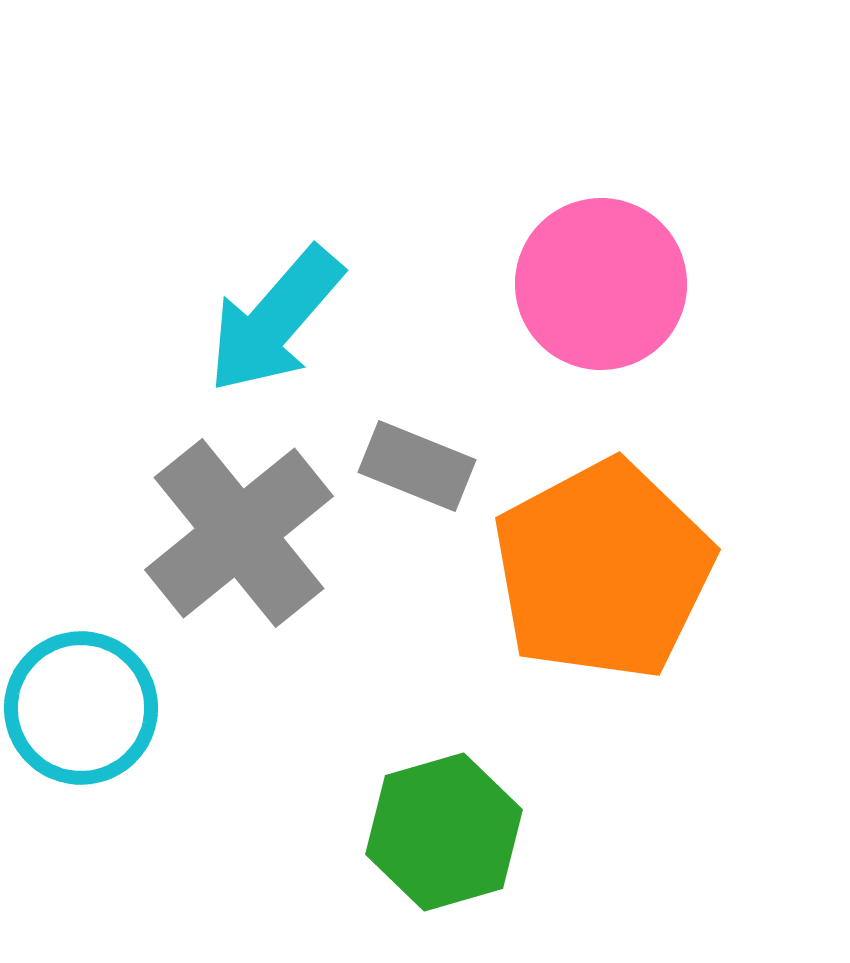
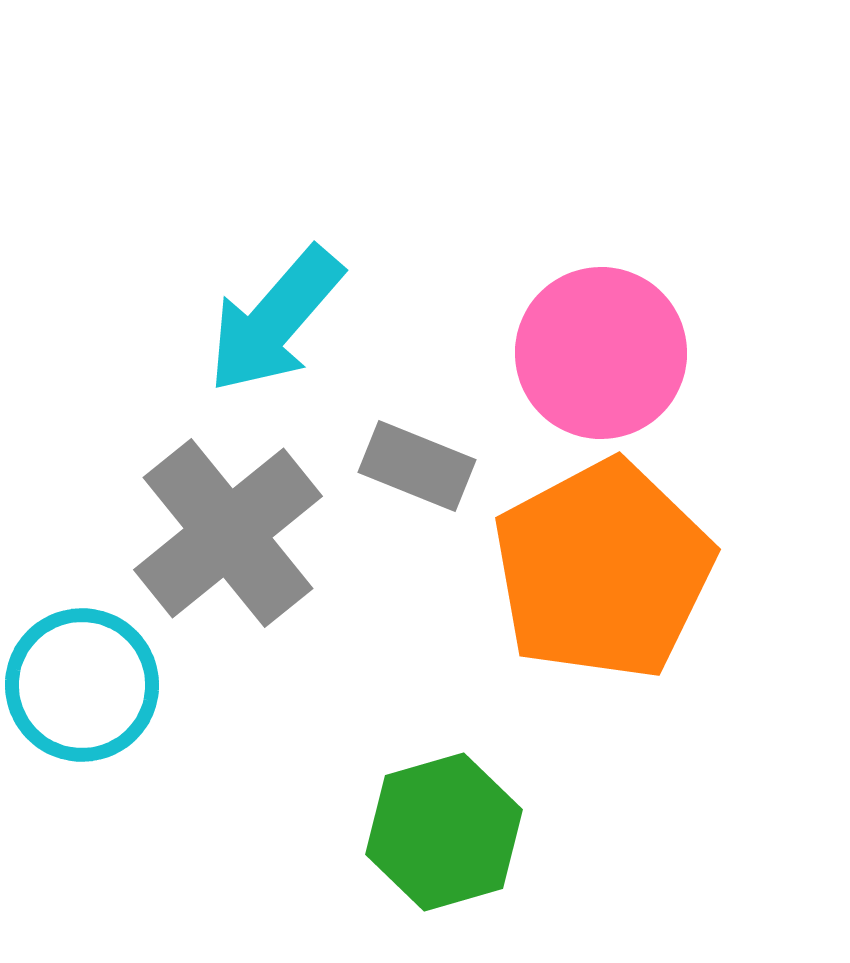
pink circle: moved 69 px down
gray cross: moved 11 px left
cyan circle: moved 1 px right, 23 px up
